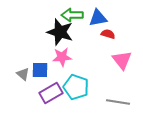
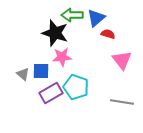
blue triangle: moved 2 px left; rotated 30 degrees counterclockwise
black star: moved 5 px left, 1 px down
blue square: moved 1 px right, 1 px down
gray line: moved 4 px right
